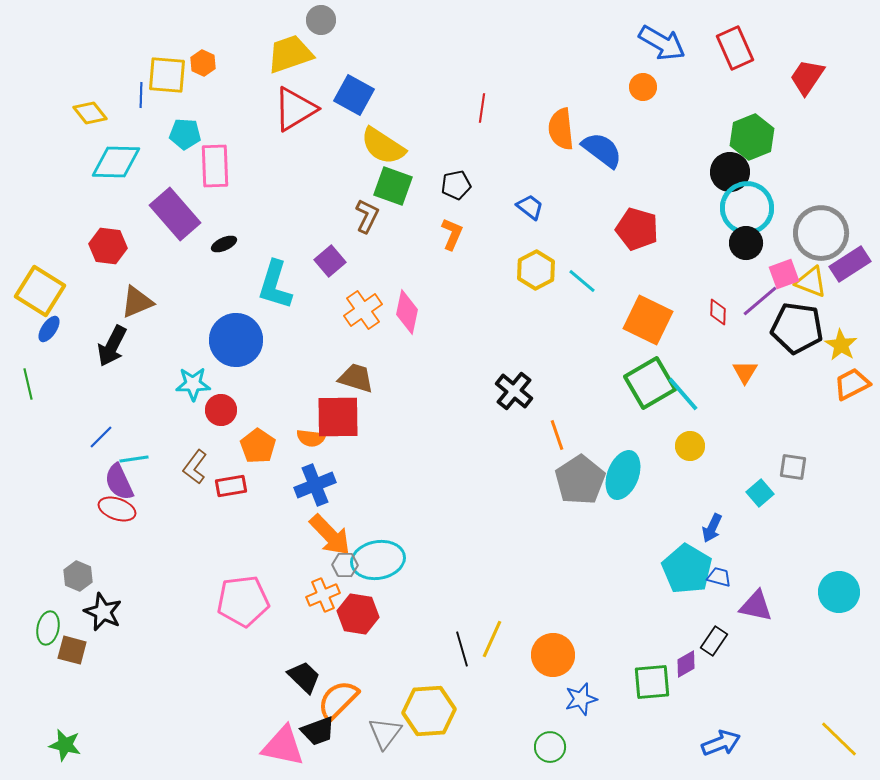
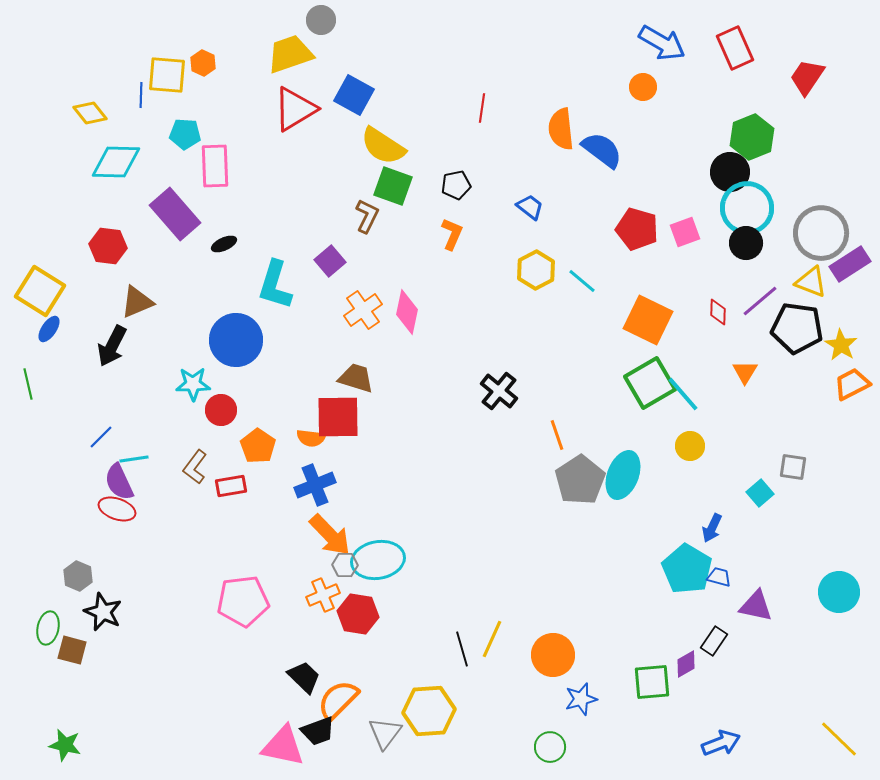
pink square at (784, 274): moved 99 px left, 42 px up
black cross at (514, 391): moved 15 px left
